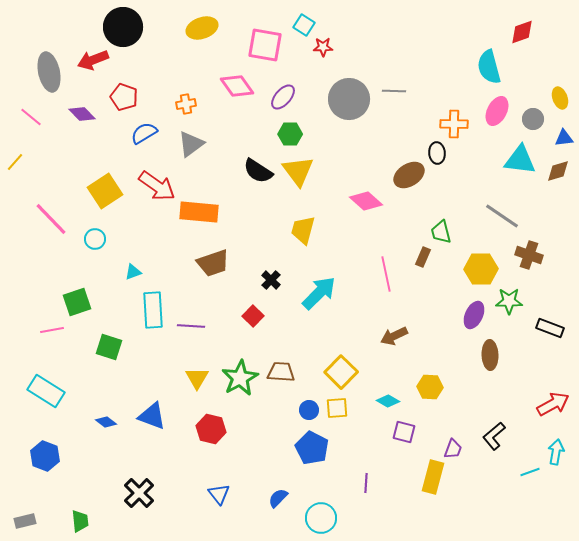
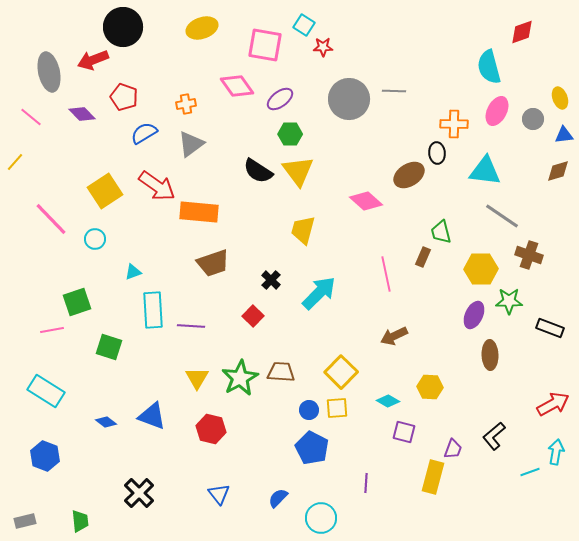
purple ellipse at (283, 97): moved 3 px left, 2 px down; rotated 12 degrees clockwise
blue triangle at (564, 138): moved 3 px up
cyan triangle at (520, 160): moved 35 px left, 11 px down
